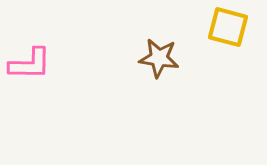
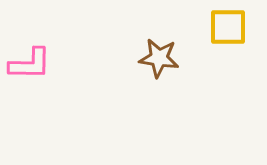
yellow square: rotated 15 degrees counterclockwise
